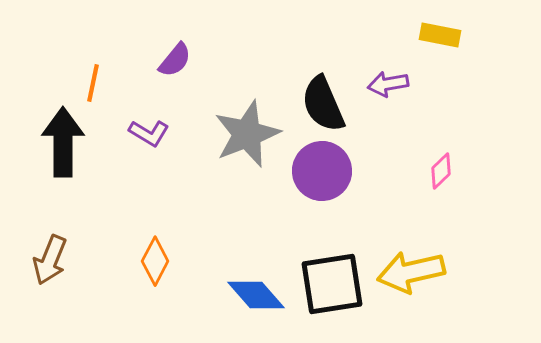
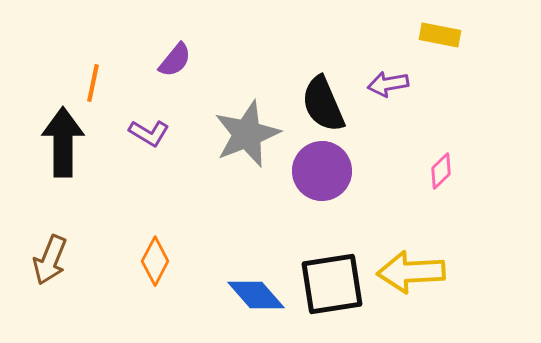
yellow arrow: rotated 10 degrees clockwise
